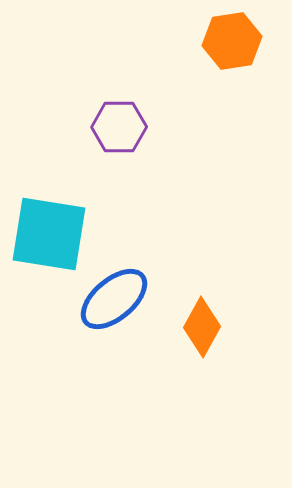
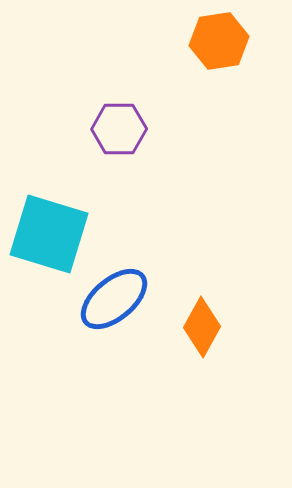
orange hexagon: moved 13 px left
purple hexagon: moved 2 px down
cyan square: rotated 8 degrees clockwise
